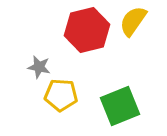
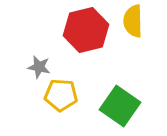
yellow semicircle: rotated 36 degrees counterclockwise
red hexagon: moved 1 px left
green square: rotated 33 degrees counterclockwise
